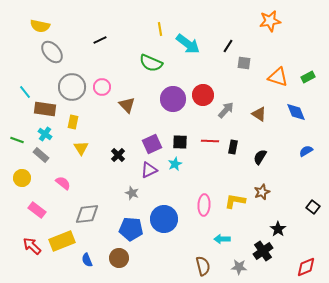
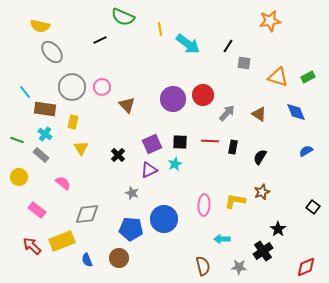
green semicircle at (151, 63): moved 28 px left, 46 px up
gray arrow at (226, 110): moved 1 px right, 3 px down
yellow circle at (22, 178): moved 3 px left, 1 px up
